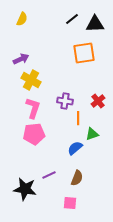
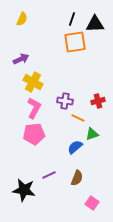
black line: rotated 32 degrees counterclockwise
orange square: moved 9 px left, 11 px up
yellow cross: moved 2 px right, 2 px down
red cross: rotated 24 degrees clockwise
pink L-shape: moved 1 px right; rotated 10 degrees clockwise
orange line: rotated 64 degrees counterclockwise
blue semicircle: moved 1 px up
black star: moved 1 px left, 1 px down
pink square: moved 22 px right; rotated 32 degrees clockwise
